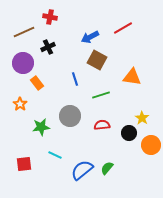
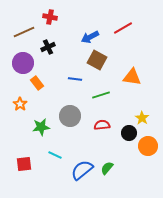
blue line: rotated 64 degrees counterclockwise
orange circle: moved 3 px left, 1 px down
